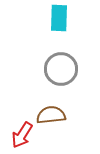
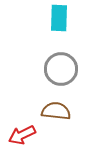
brown semicircle: moved 5 px right, 4 px up; rotated 12 degrees clockwise
red arrow: rotated 32 degrees clockwise
